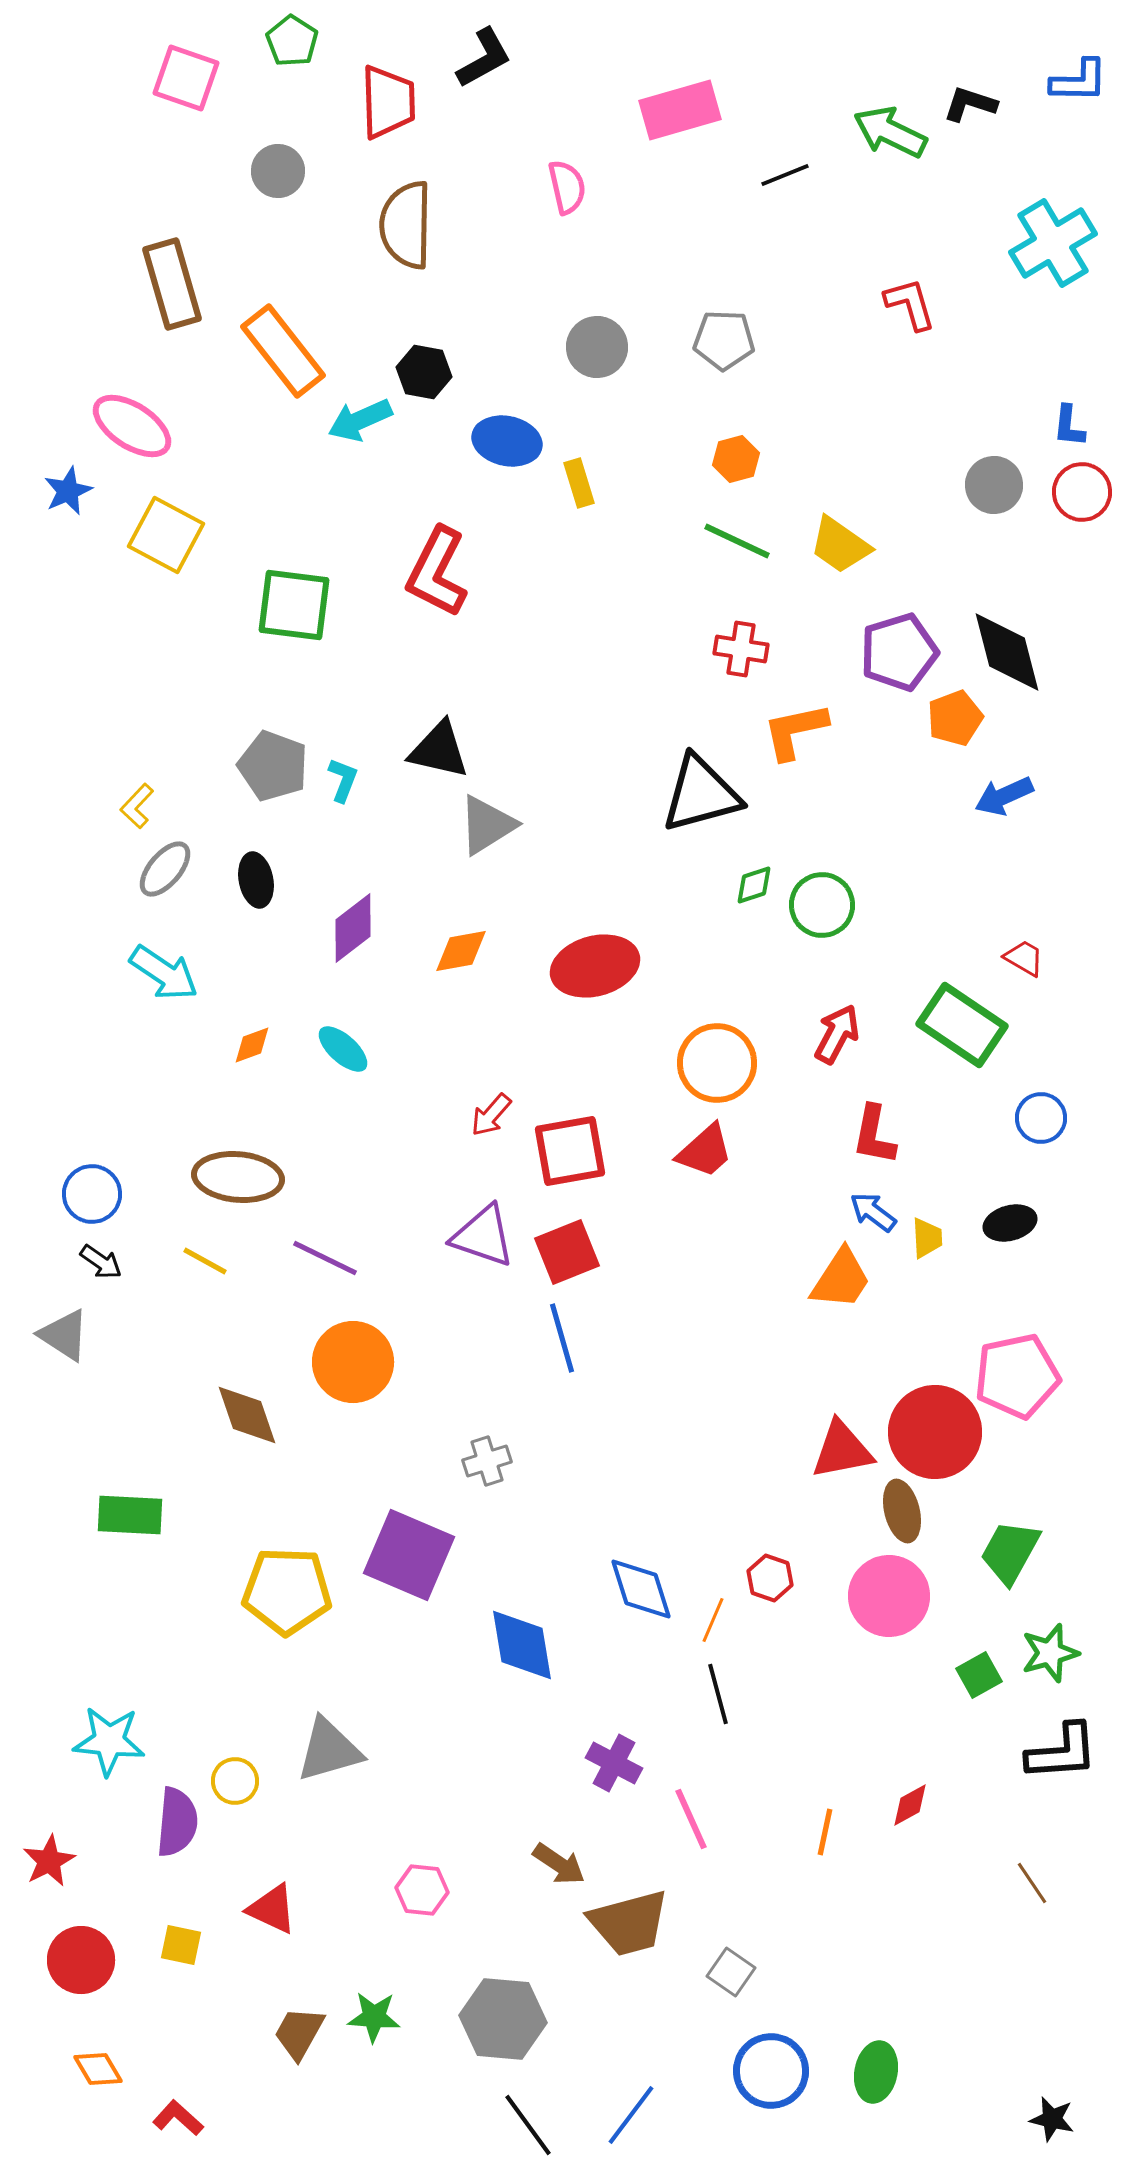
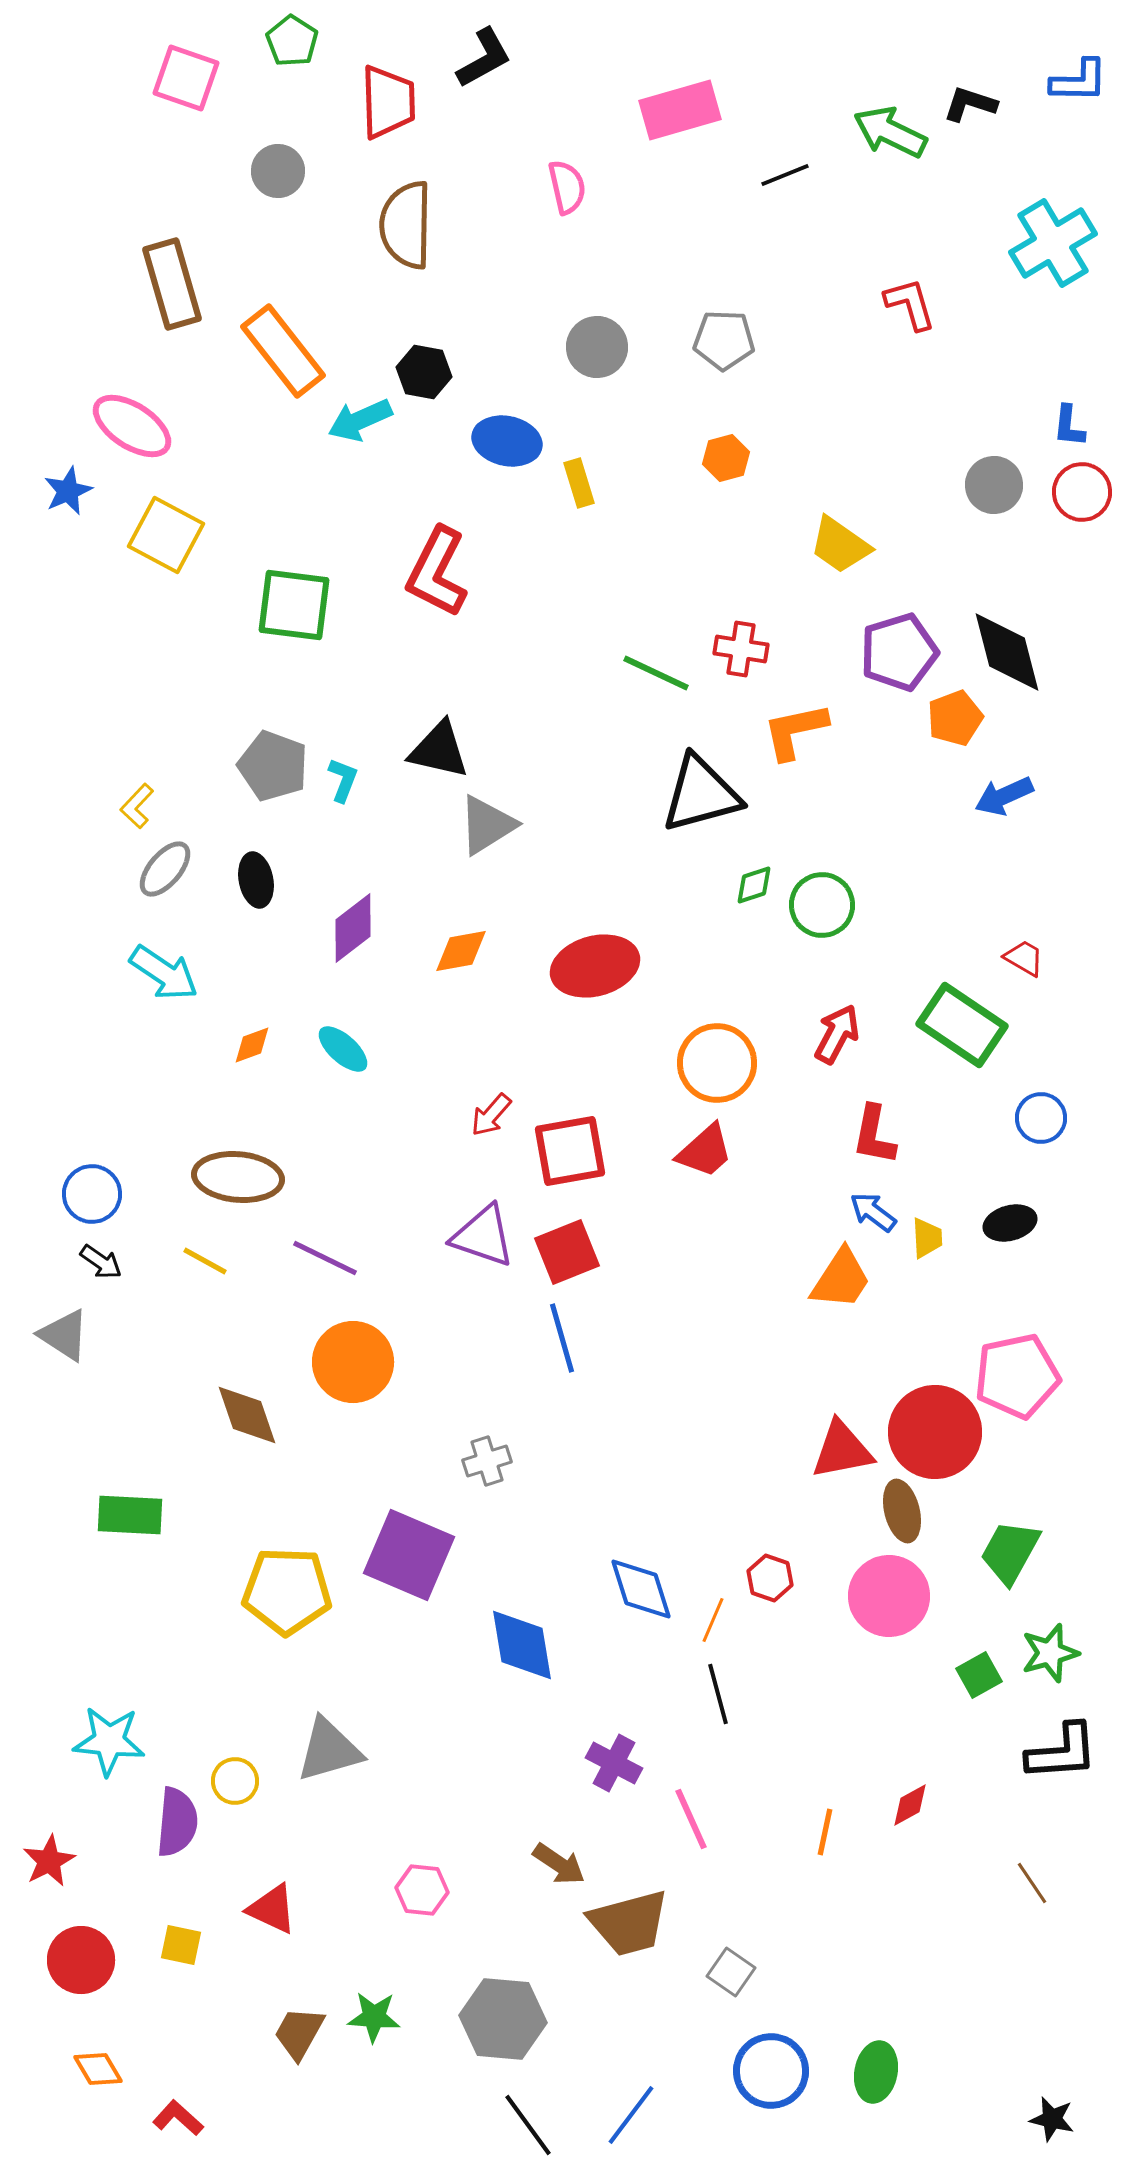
orange hexagon at (736, 459): moved 10 px left, 1 px up
green line at (737, 541): moved 81 px left, 132 px down
